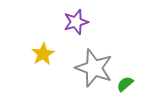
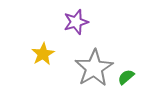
gray star: rotated 21 degrees clockwise
green semicircle: moved 1 px right, 7 px up
